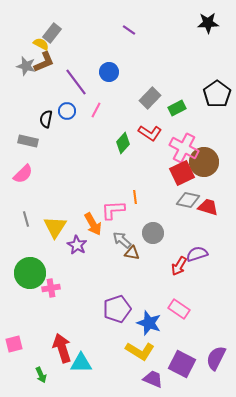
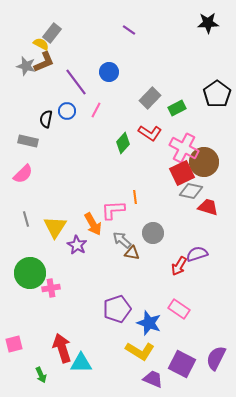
gray diamond at (188, 200): moved 3 px right, 9 px up
